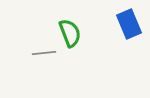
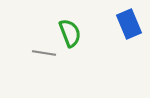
gray line: rotated 15 degrees clockwise
